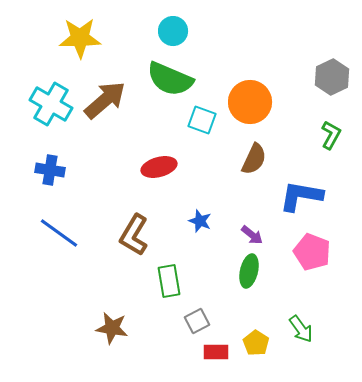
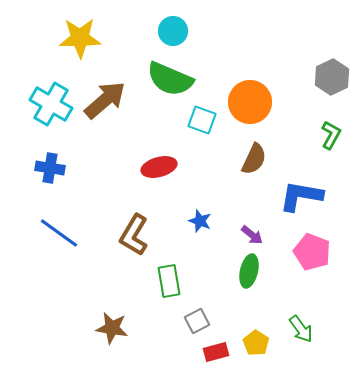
blue cross: moved 2 px up
red rectangle: rotated 15 degrees counterclockwise
